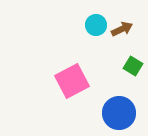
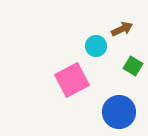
cyan circle: moved 21 px down
pink square: moved 1 px up
blue circle: moved 1 px up
